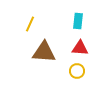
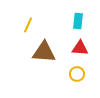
yellow line: moved 2 px left, 1 px down
yellow circle: moved 3 px down
